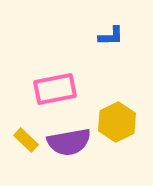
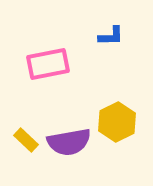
pink rectangle: moved 7 px left, 25 px up
